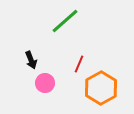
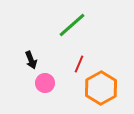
green line: moved 7 px right, 4 px down
